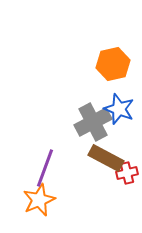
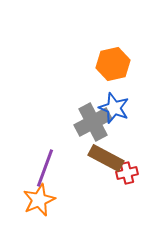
blue star: moved 5 px left, 1 px up
